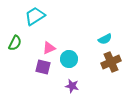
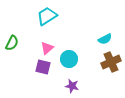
cyan trapezoid: moved 12 px right
green semicircle: moved 3 px left
pink triangle: moved 2 px left; rotated 16 degrees counterclockwise
